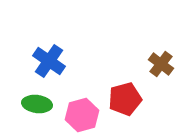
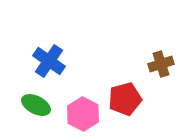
brown cross: rotated 35 degrees clockwise
green ellipse: moved 1 px left, 1 px down; rotated 20 degrees clockwise
pink hexagon: moved 1 px right, 1 px up; rotated 16 degrees counterclockwise
